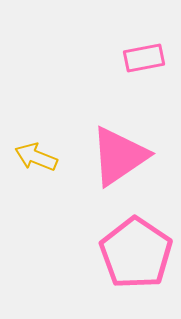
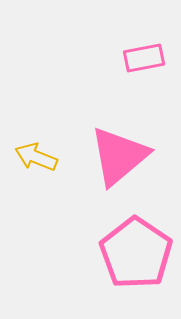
pink triangle: rotated 6 degrees counterclockwise
